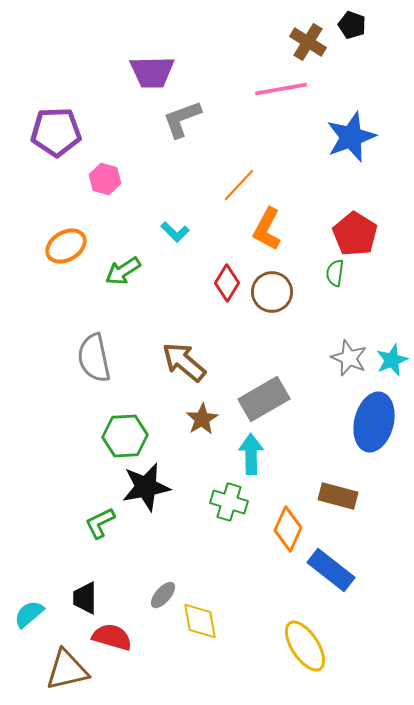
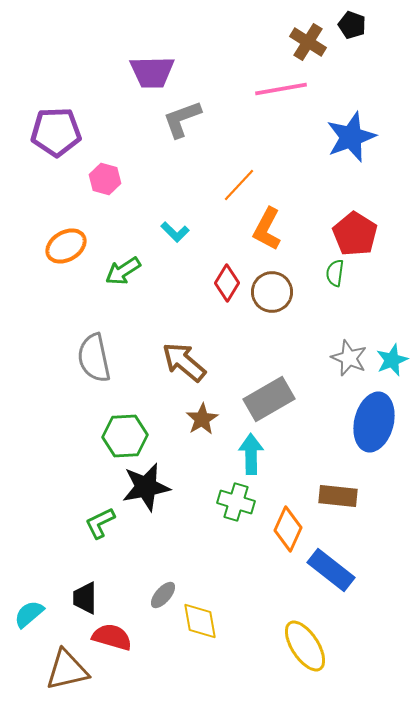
gray rectangle: moved 5 px right
brown rectangle: rotated 9 degrees counterclockwise
green cross: moved 7 px right
